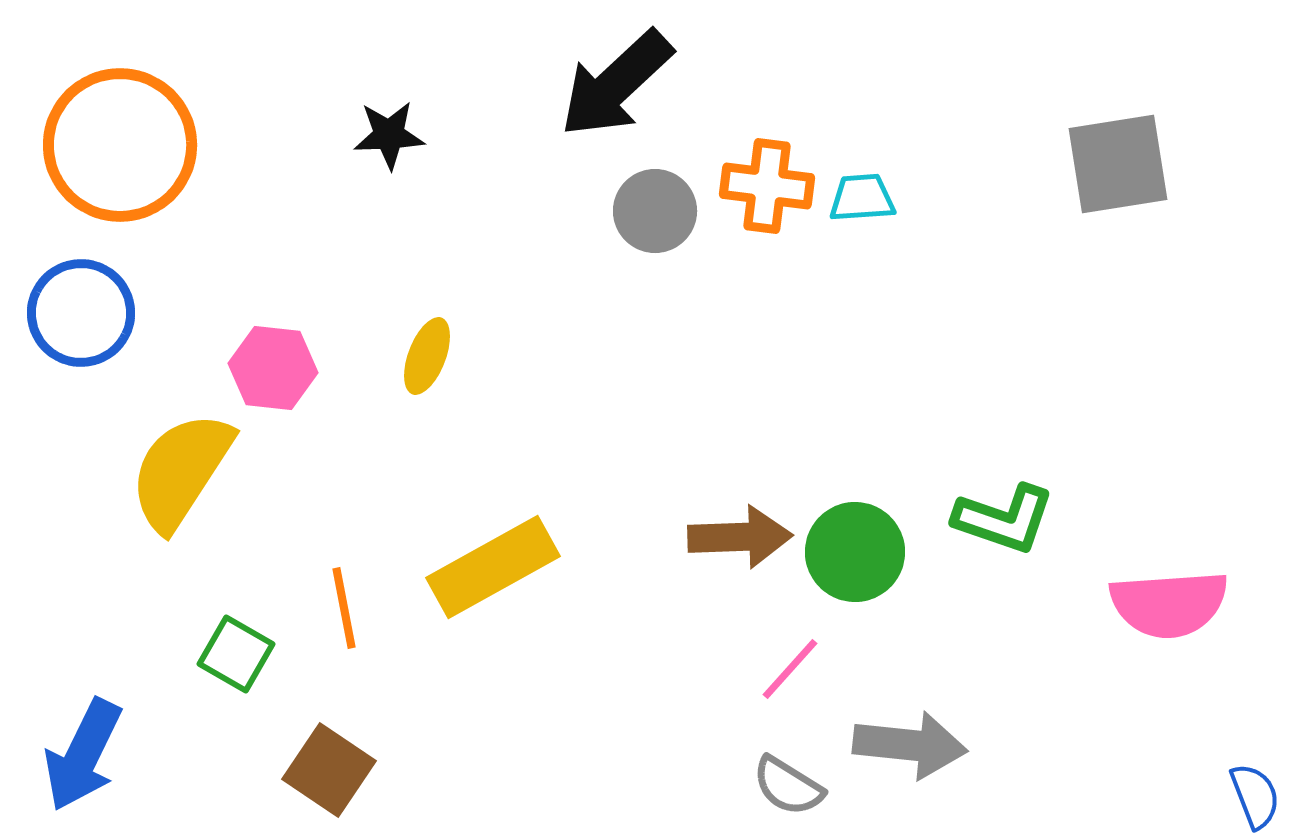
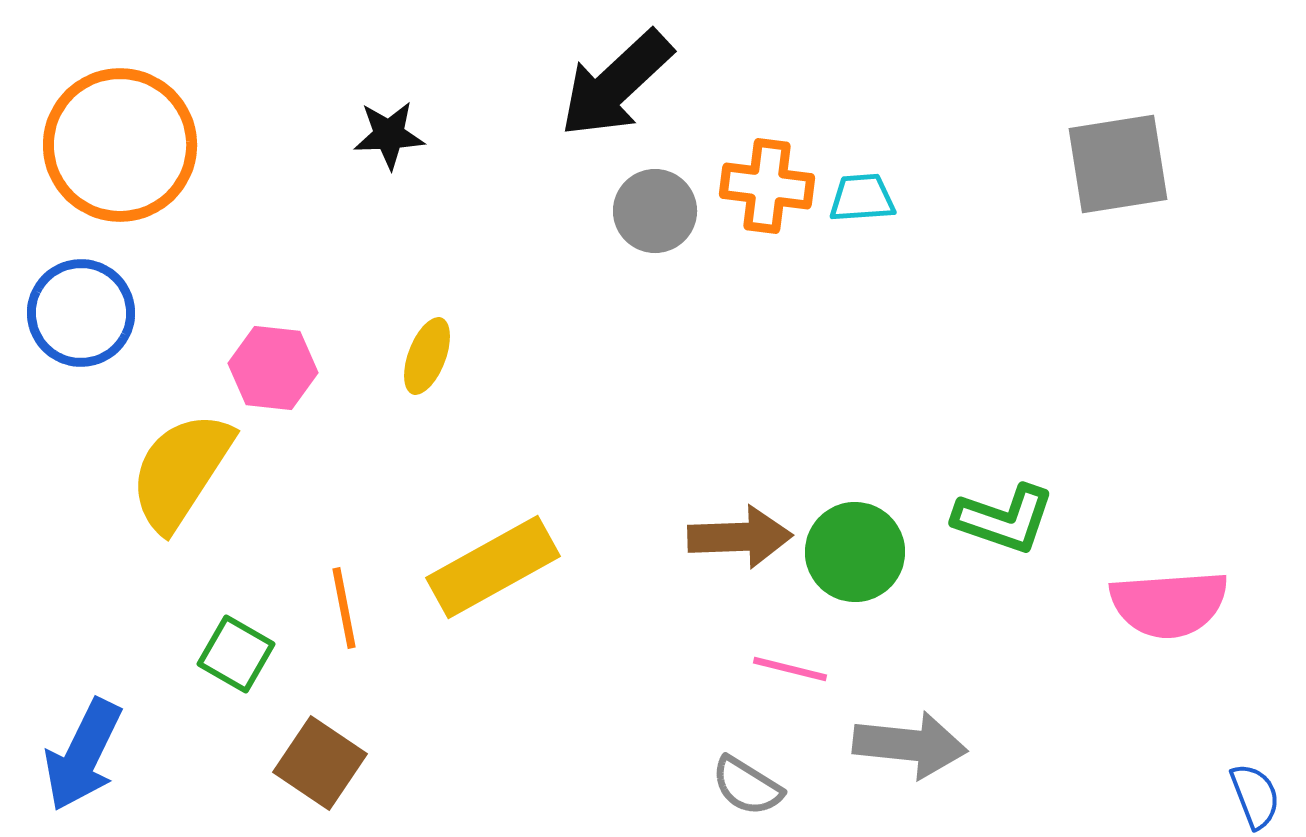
pink line: rotated 62 degrees clockwise
brown square: moved 9 px left, 7 px up
gray semicircle: moved 41 px left
